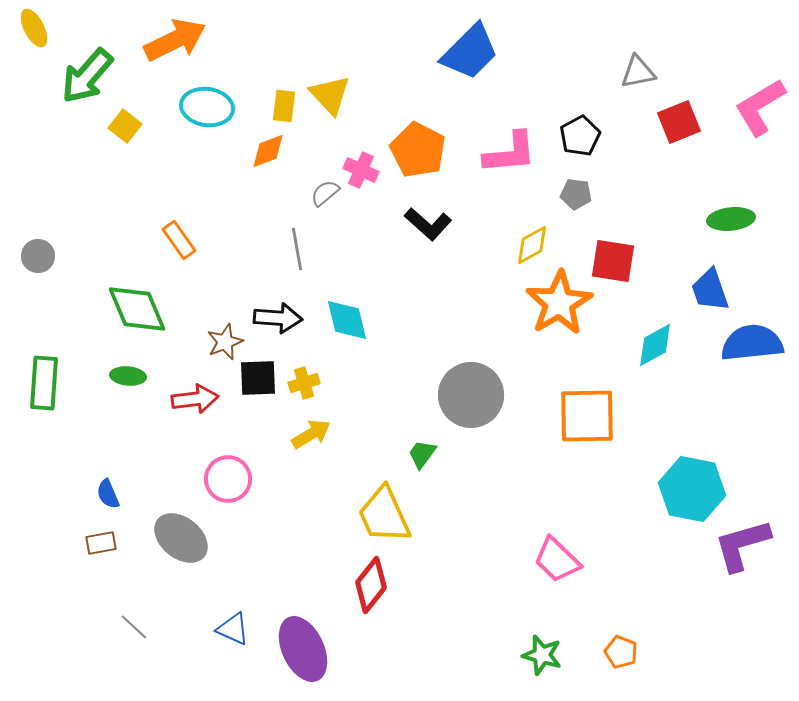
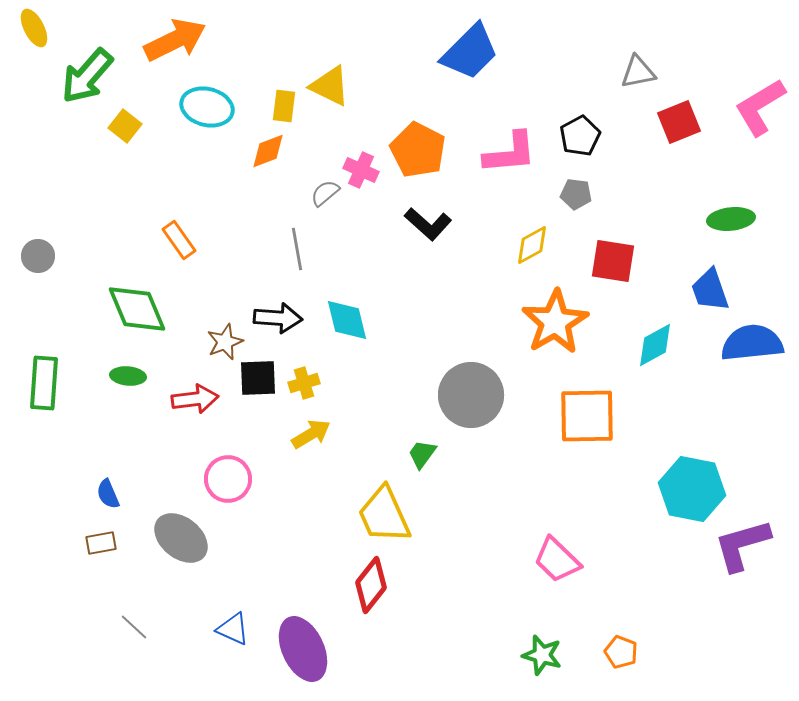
yellow triangle at (330, 95): moved 9 px up; rotated 21 degrees counterclockwise
cyan ellipse at (207, 107): rotated 6 degrees clockwise
orange star at (559, 303): moved 4 px left, 19 px down
